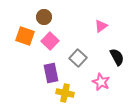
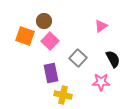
brown circle: moved 4 px down
black semicircle: moved 4 px left, 2 px down
pink star: rotated 24 degrees counterclockwise
yellow cross: moved 2 px left, 2 px down
